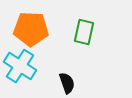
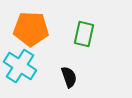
green rectangle: moved 2 px down
black semicircle: moved 2 px right, 6 px up
